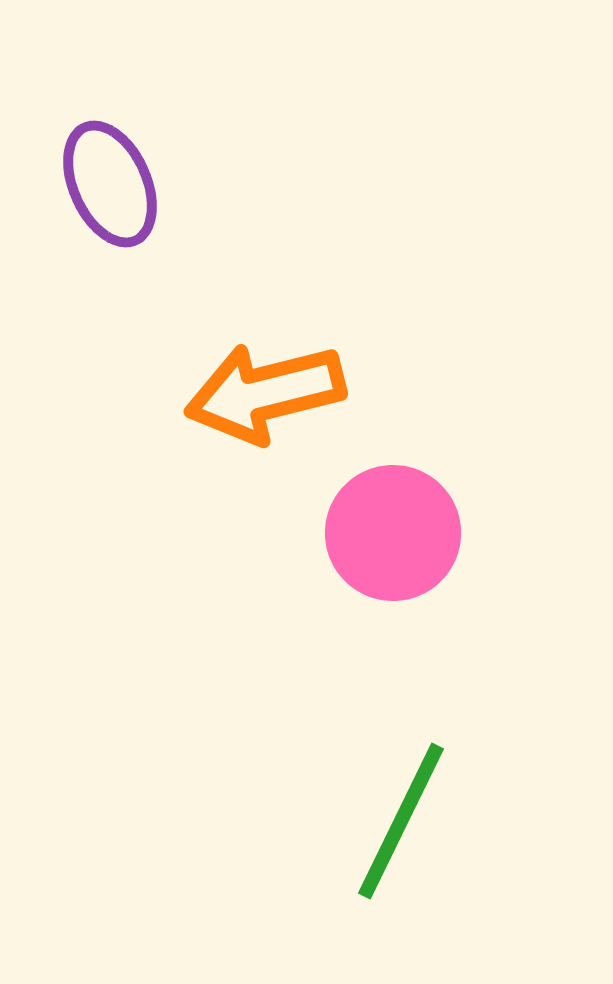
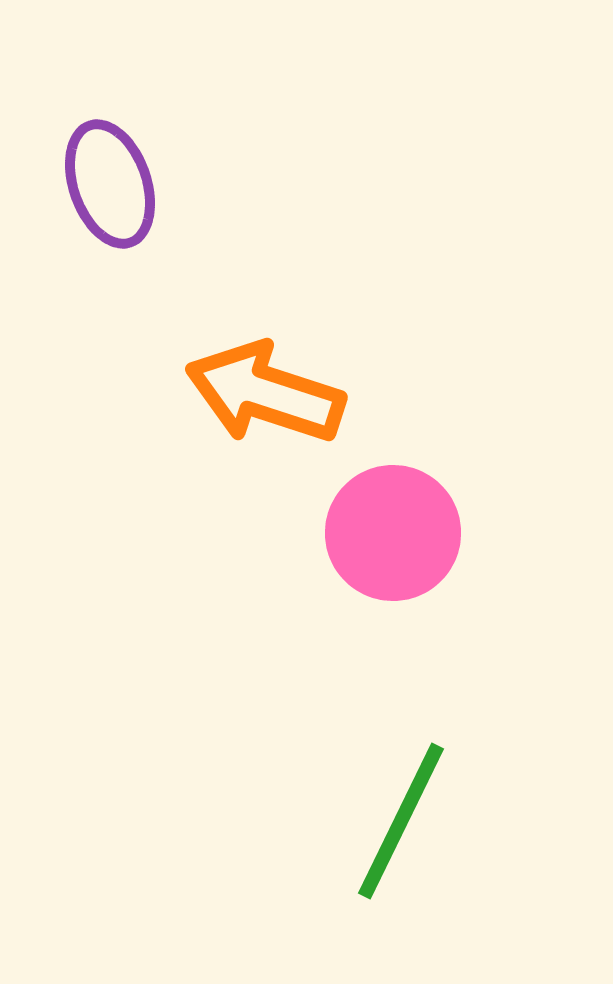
purple ellipse: rotated 5 degrees clockwise
orange arrow: rotated 32 degrees clockwise
